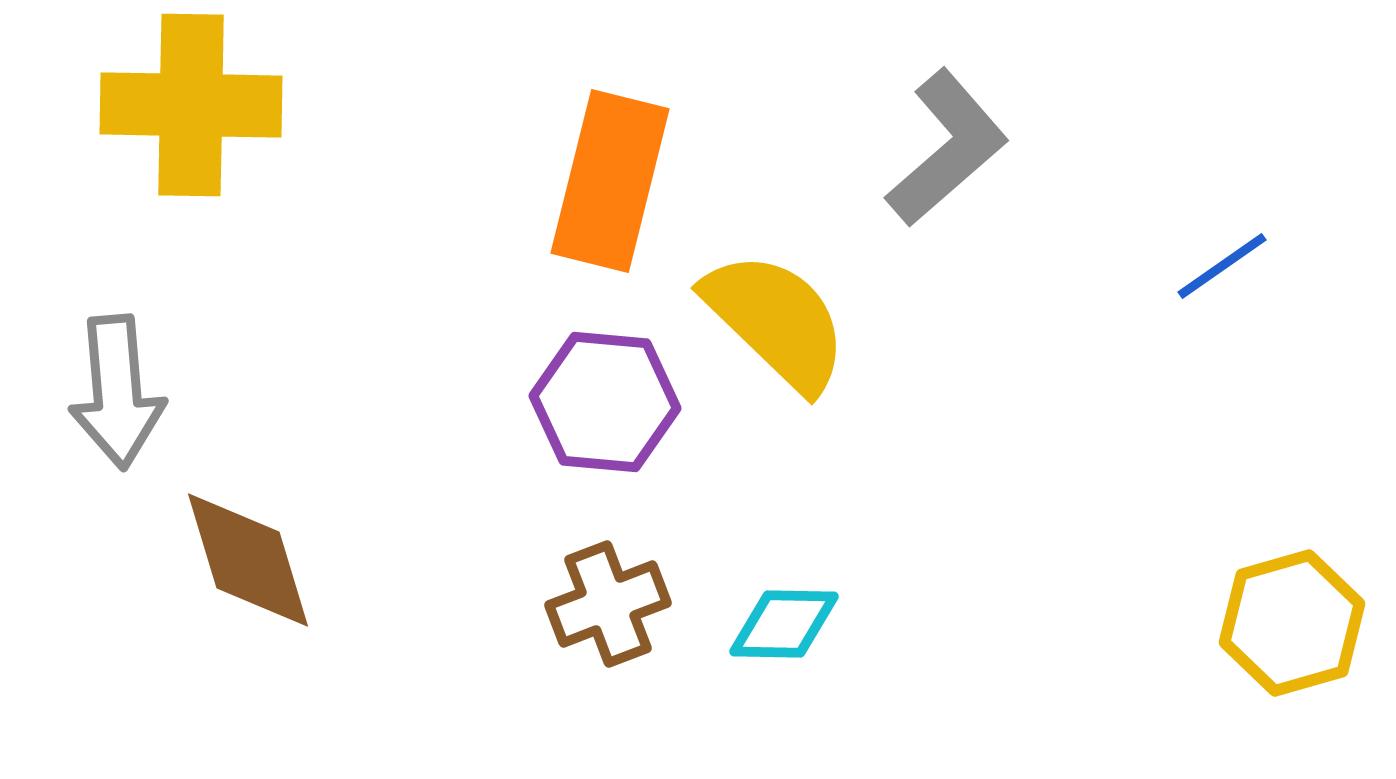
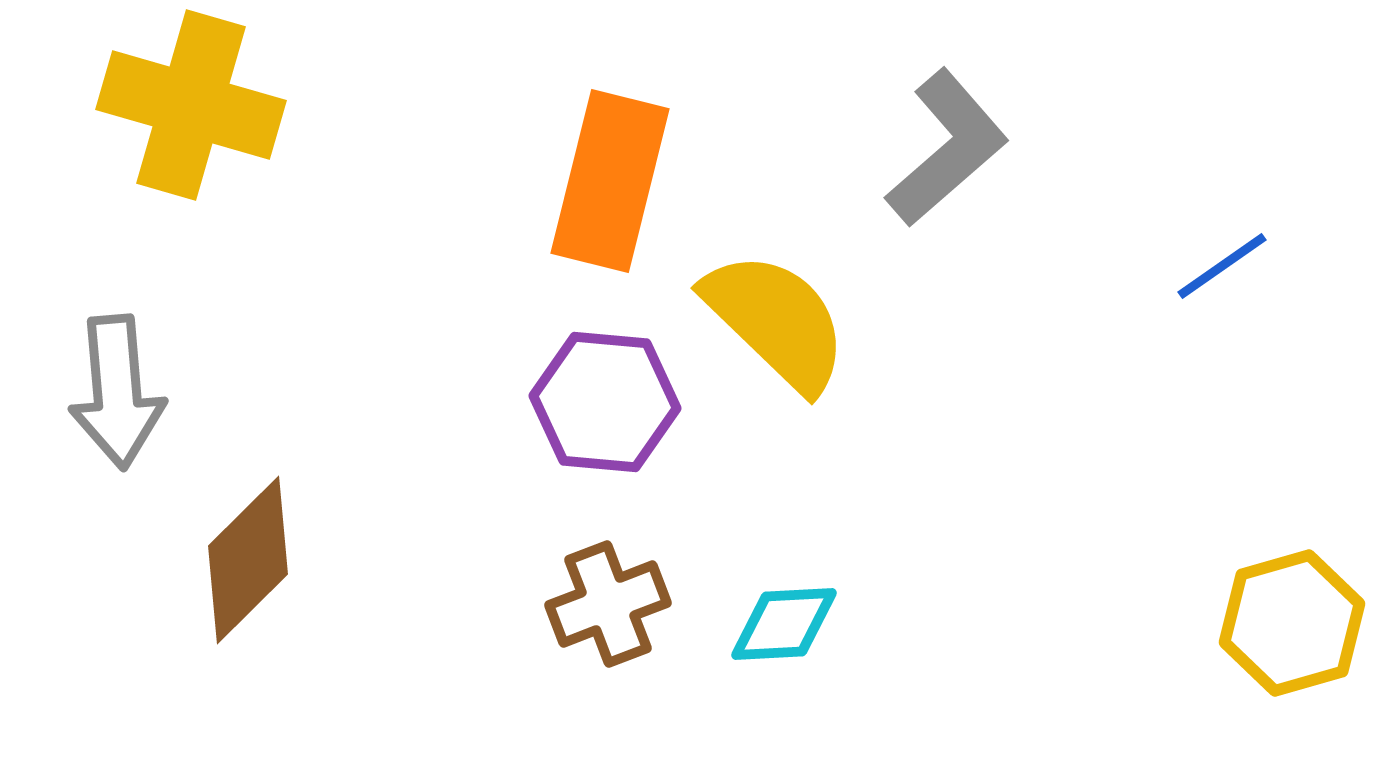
yellow cross: rotated 15 degrees clockwise
brown diamond: rotated 62 degrees clockwise
cyan diamond: rotated 4 degrees counterclockwise
